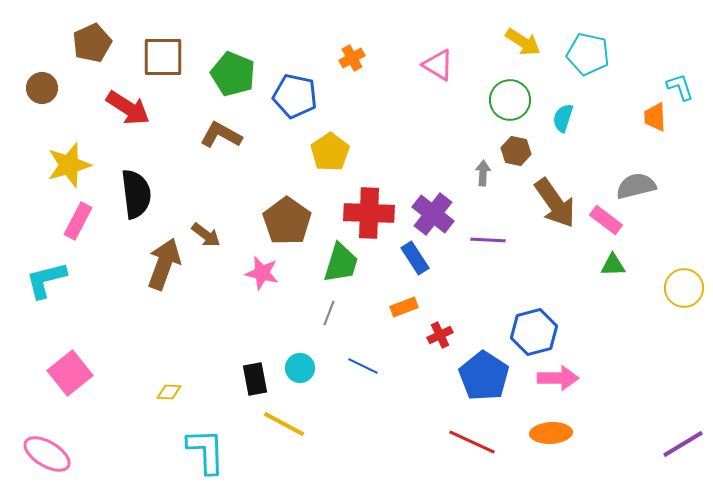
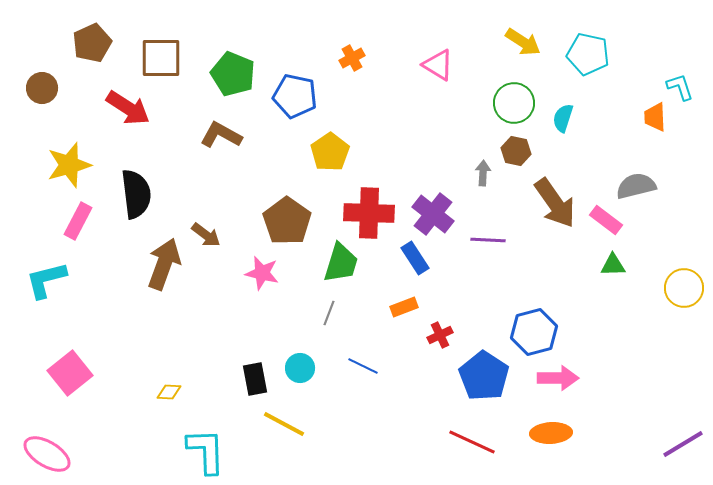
brown square at (163, 57): moved 2 px left, 1 px down
green circle at (510, 100): moved 4 px right, 3 px down
